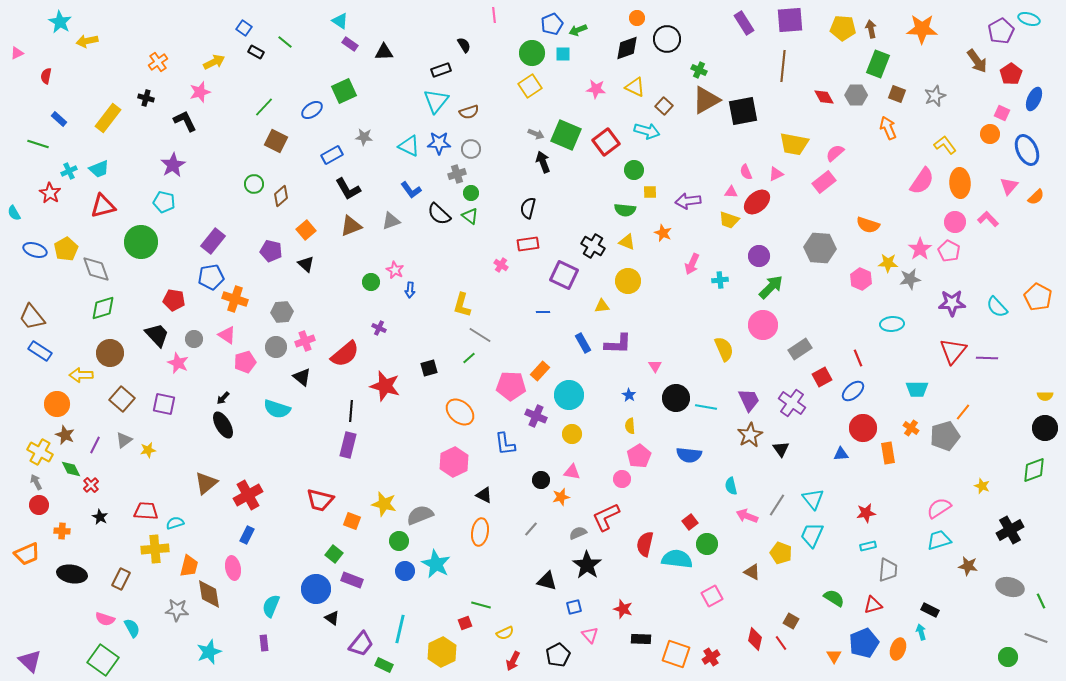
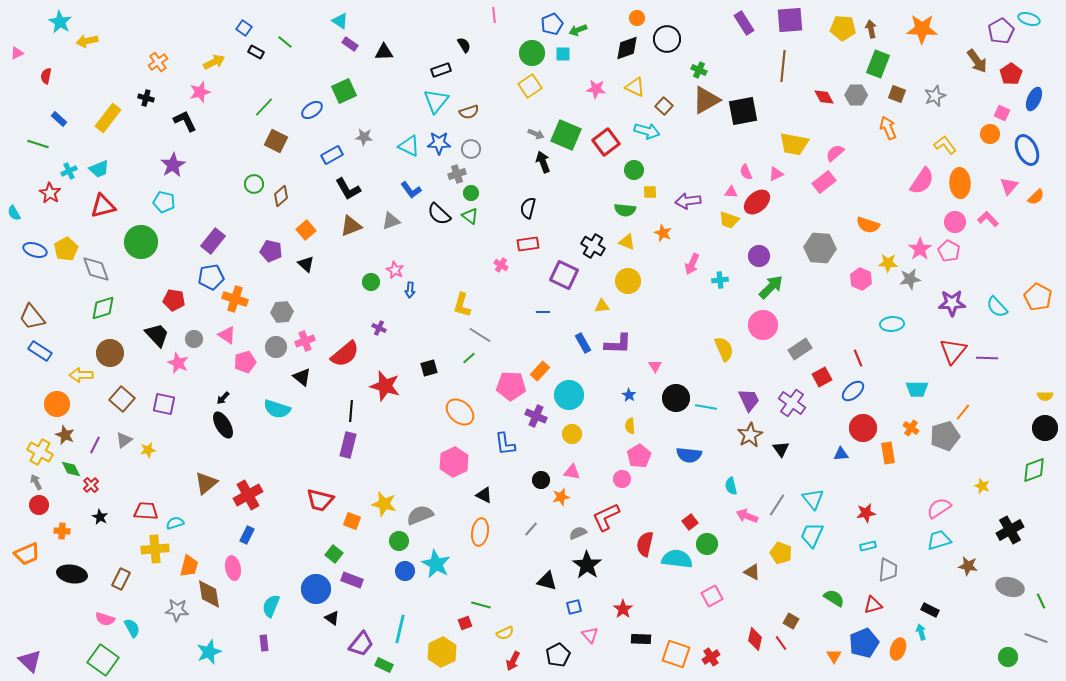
red star at (623, 609): rotated 18 degrees clockwise
